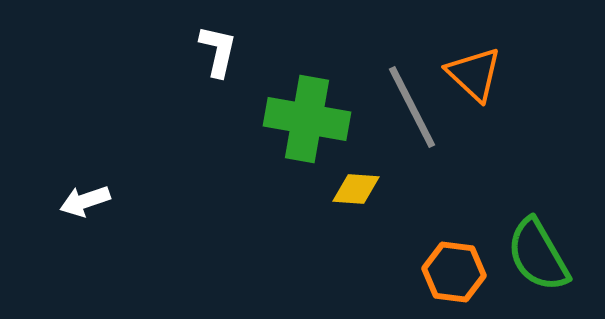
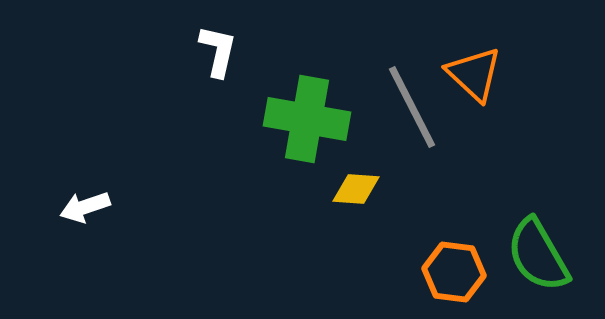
white arrow: moved 6 px down
